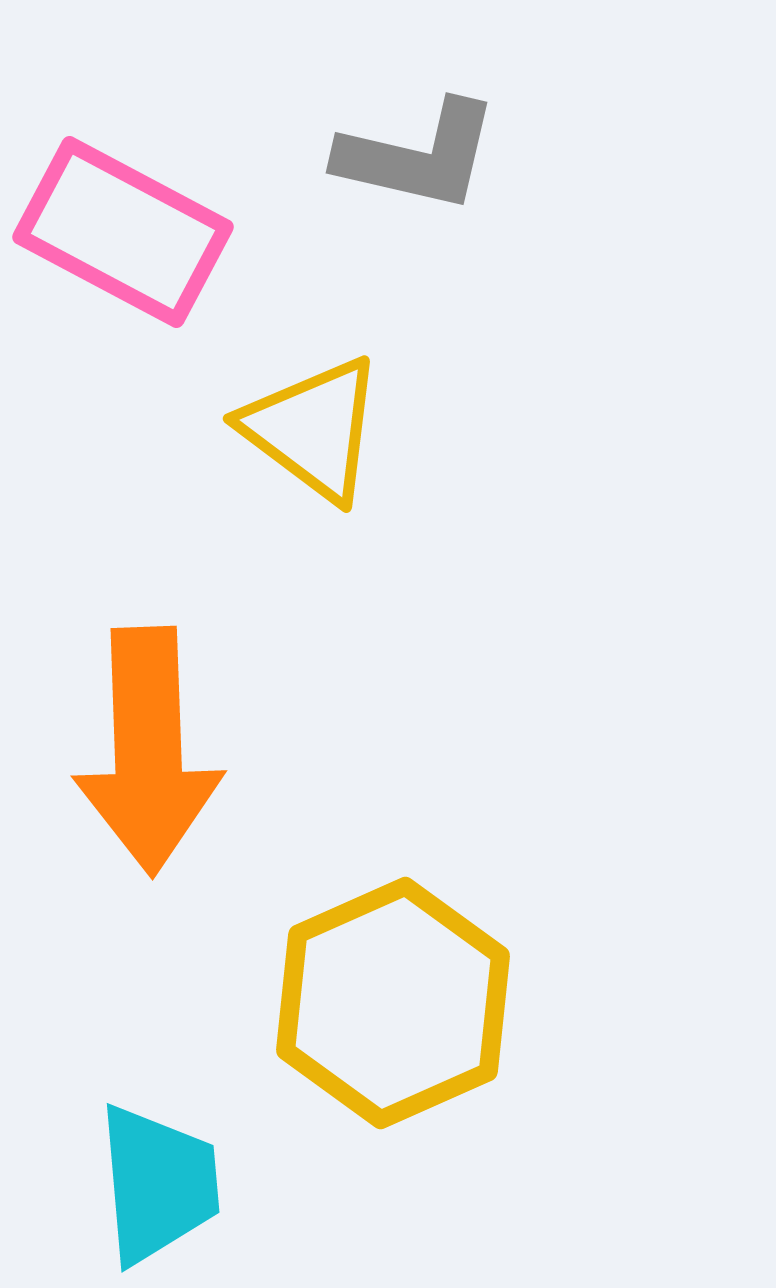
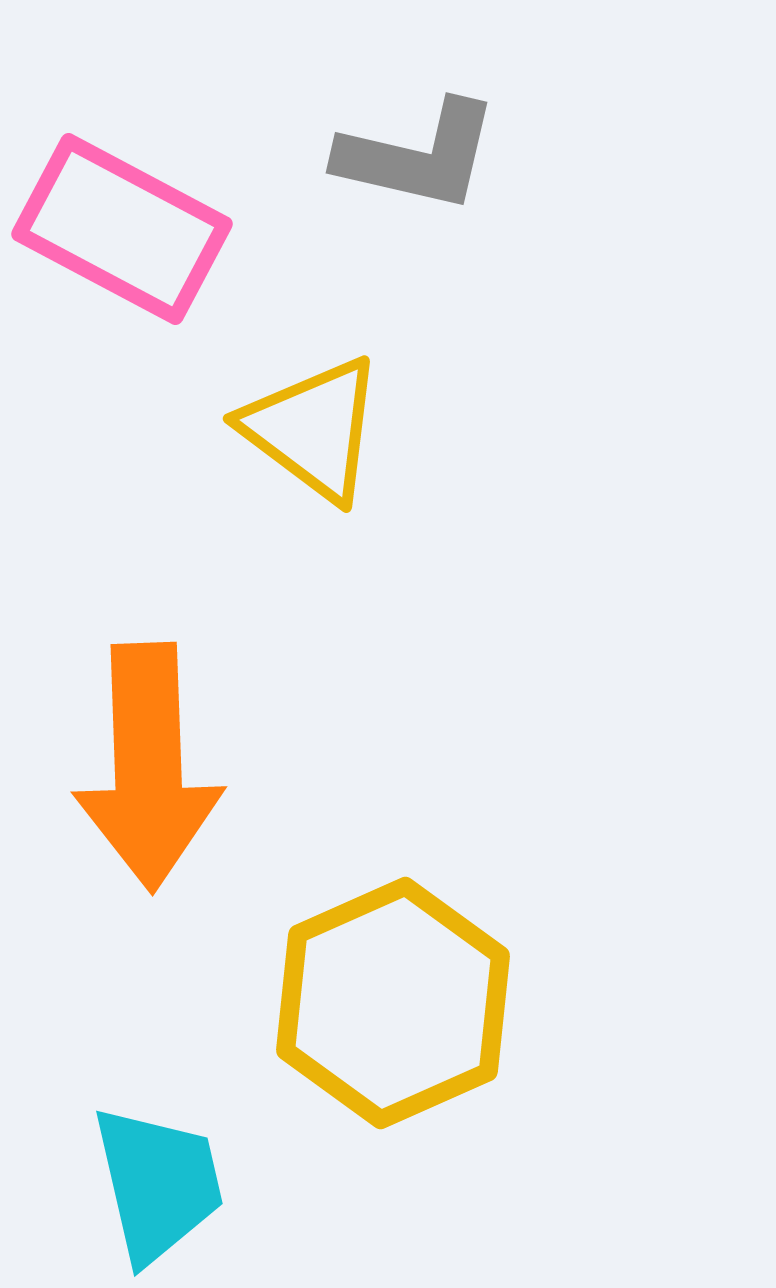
pink rectangle: moved 1 px left, 3 px up
orange arrow: moved 16 px down
cyan trapezoid: rotated 8 degrees counterclockwise
